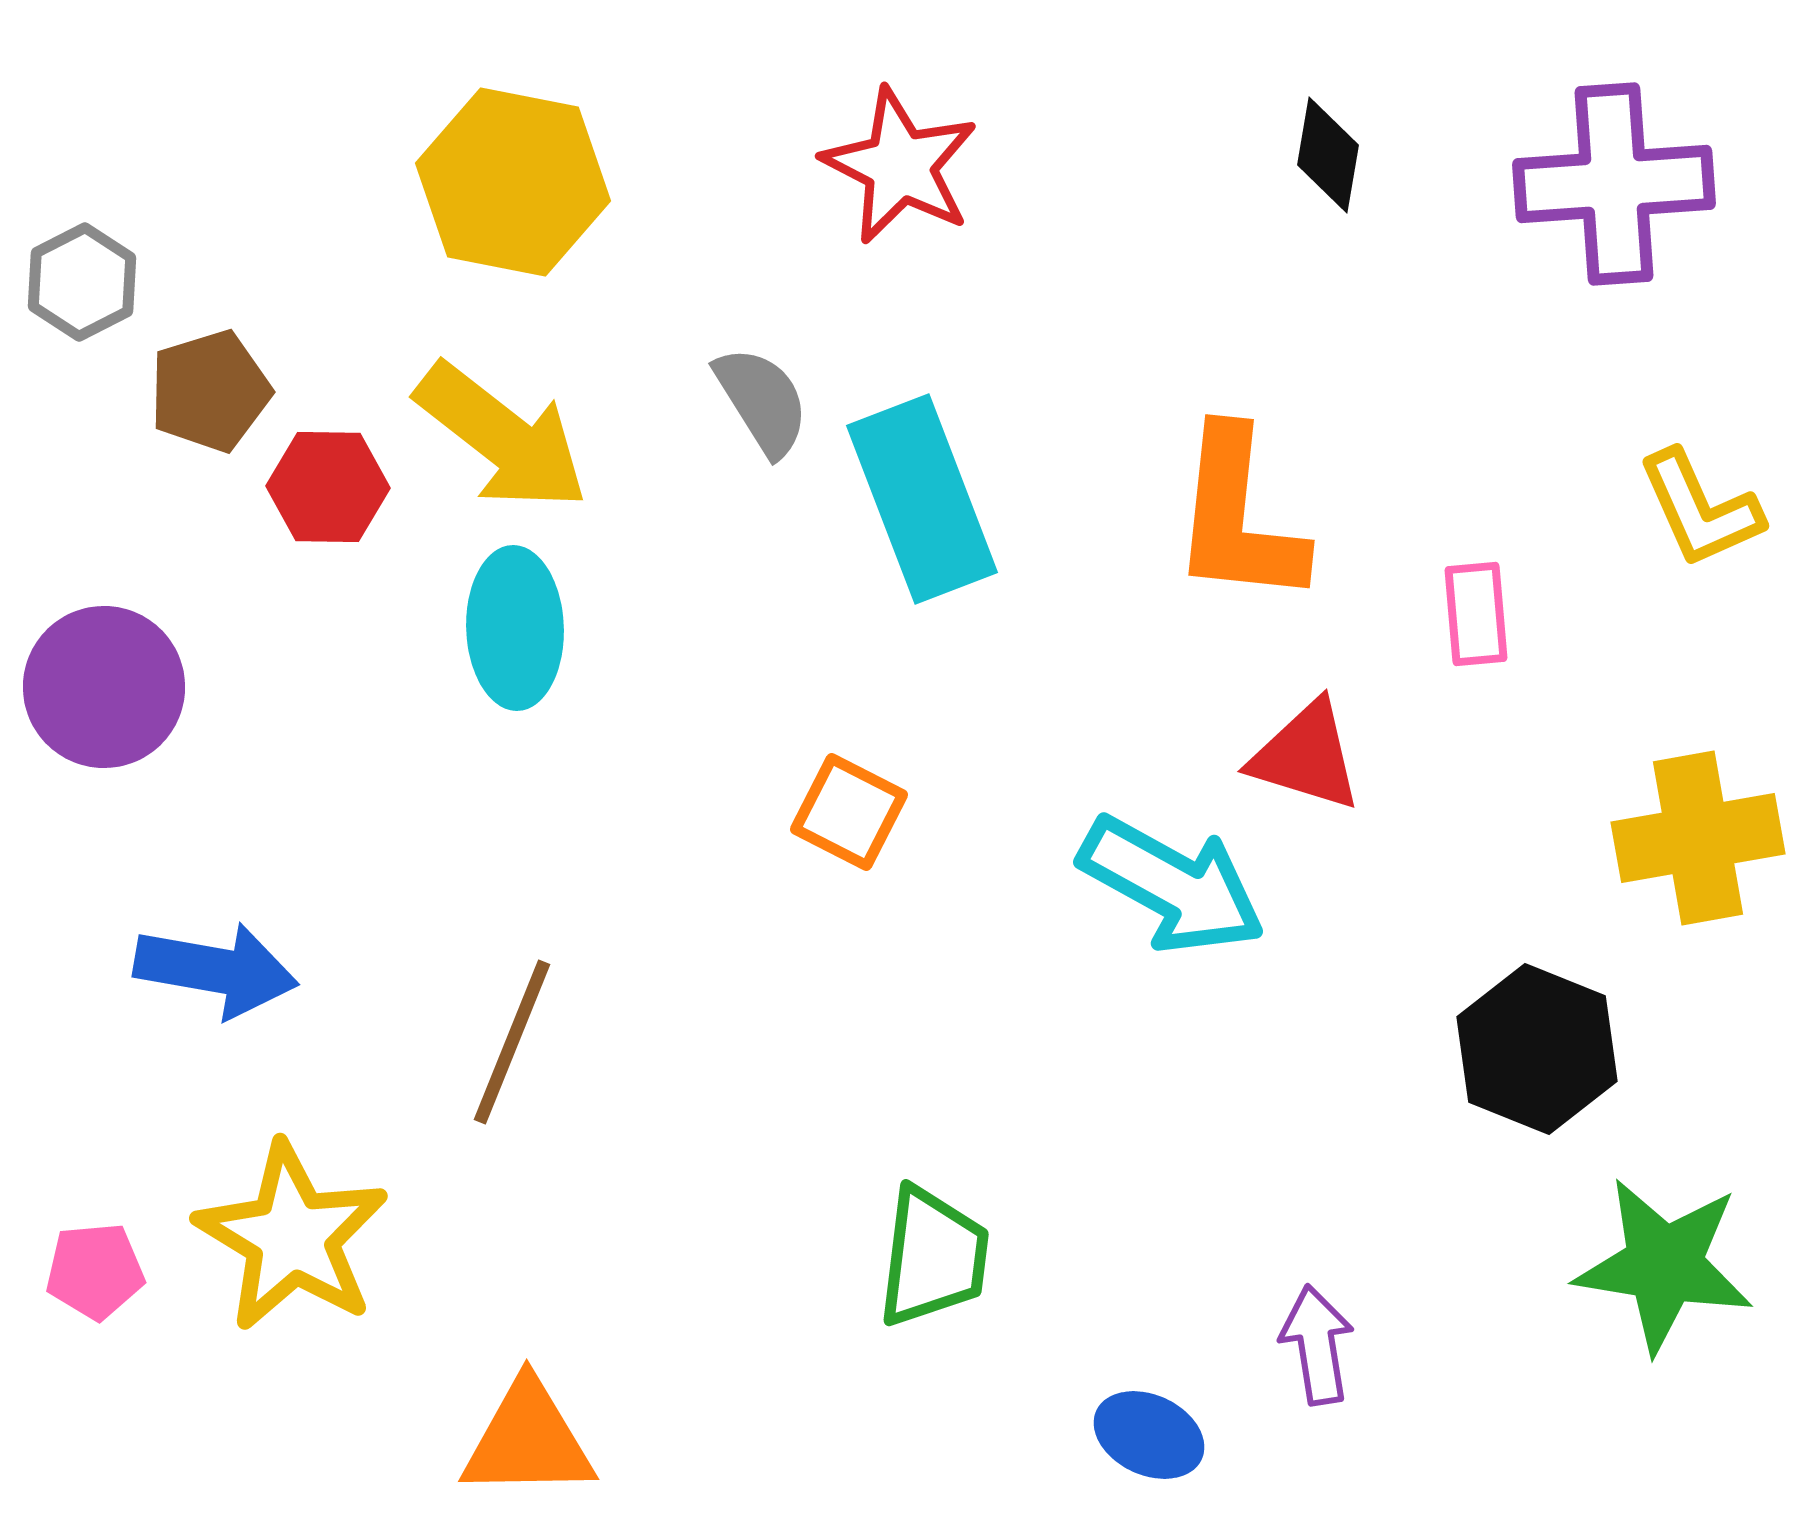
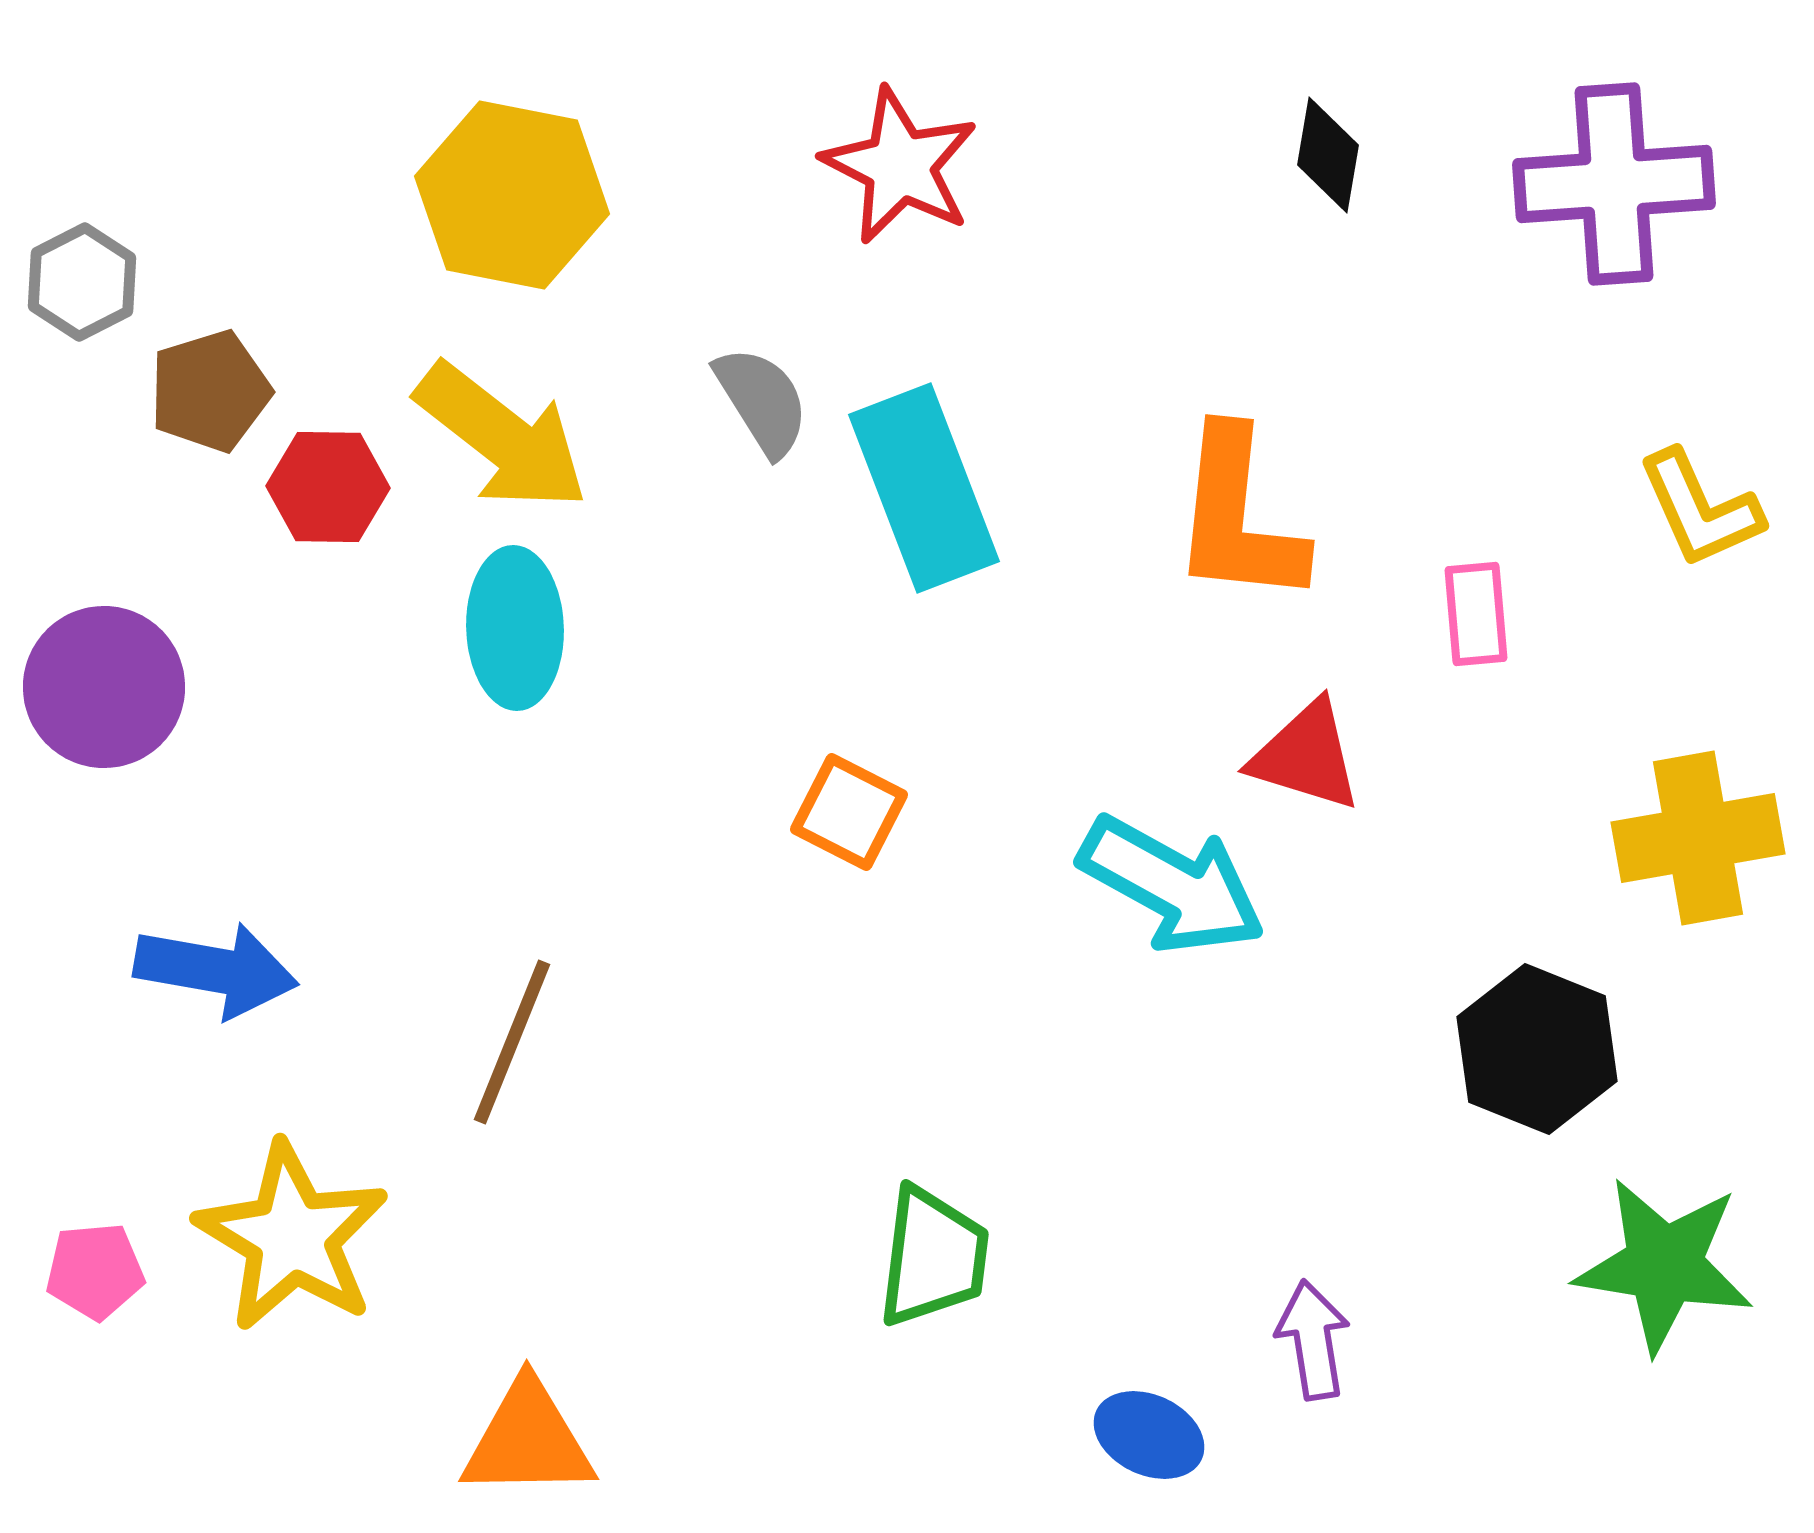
yellow hexagon: moved 1 px left, 13 px down
cyan rectangle: moved 2 px right, 11 px up
purple arrow: moved 4 px left, 5 px up
